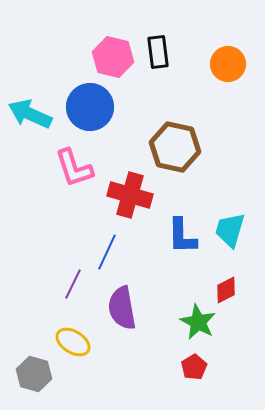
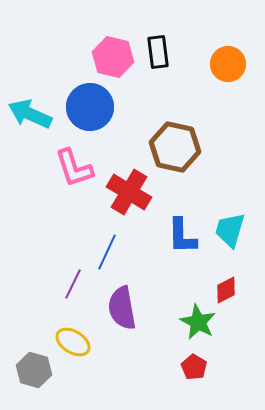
red cross: moved 1 px left, 3 px up; rotated 15 degrees clockwise
red pentagon: rotated 10 degrees counterclockwise
gray hexagon: moved 4 px up
